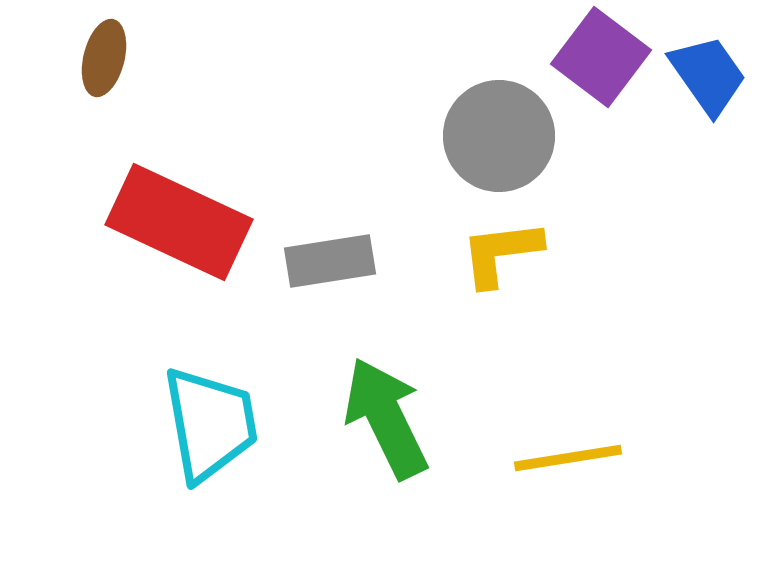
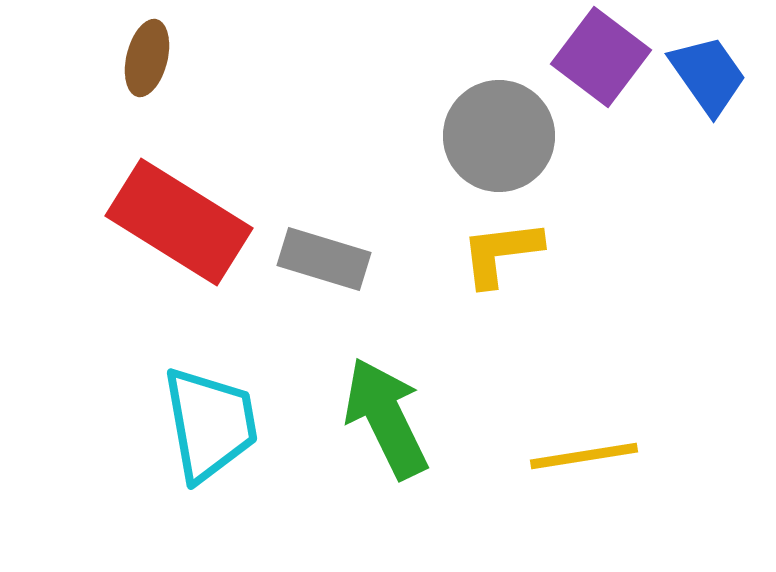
brown ellipse: moved 43 px right
red rectangle: rotated 7 degrees clockwise
gray rectangle: moved 6 px left, 2 px up; rotated 26 degrees clockwise
yellow line: moved 16 px right, 2 px up
